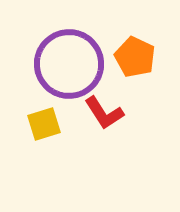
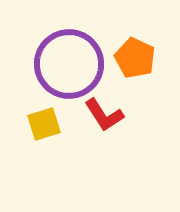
orange pentagon: moved 1 px down
red L-shape: moved 2 px down
